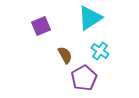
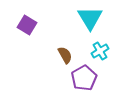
cyan triangle: rotated 28 degrees counterclockwise
purple square: moved 14 px left, 1 px up; rotated 36 degrees counterclockwise
cyan cross: rotated 24 degrees clockwise
